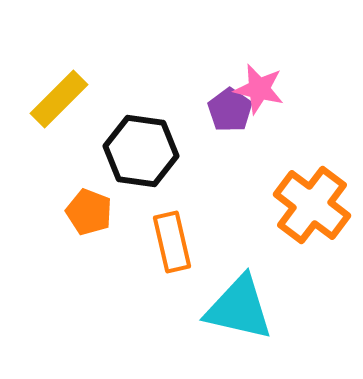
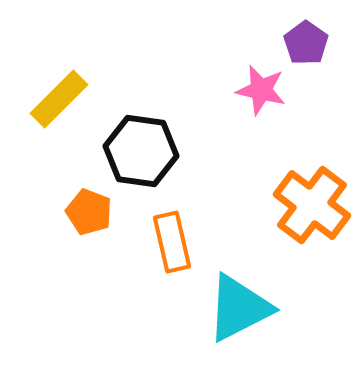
pink star: moved 2 px right, 1 px down
purple pentagon: moved 76 px right, 67 px up
cyan triangle: rotated 40 degrees counterclockwise
